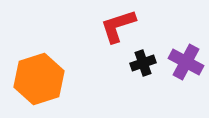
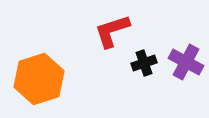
red L-shape: moved 6 px left, 5 px down
black cross: moved 1 px right
